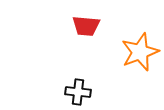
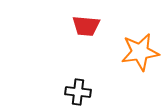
orange star: rotated 12 degrees clockwise
